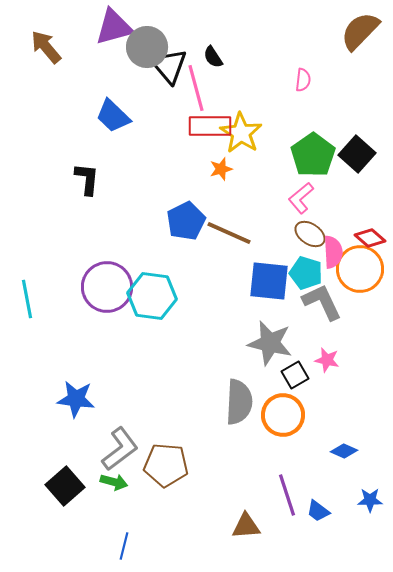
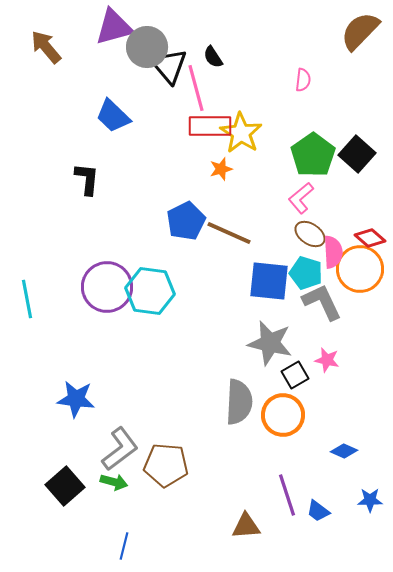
cyan hexagon at (152, 296): moved 2 px left, 5 px up
